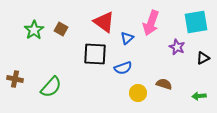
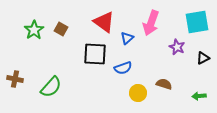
cyan square: moved 1 px right
